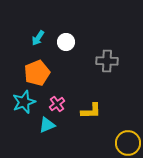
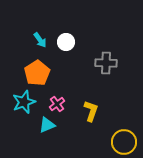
cyan arrow: moved 2 px right, 2 px down; rotated 70 degrees counterclockwise
gray cross: moved 1 px left, 2 px down
orange pentagon: rotated 10 degrees counterclockwise
yellow L-shape: rotated 70 degrees counterclockwise
yellow circle: moved 4 px left, 1 px up
